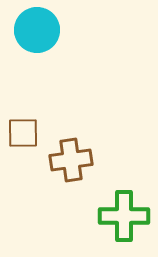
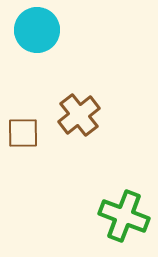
brown cross: moved 8 px right, 45 px up; rotated 30 degrees counterclockwise
green cross: rotated 21 degrees clockwise
